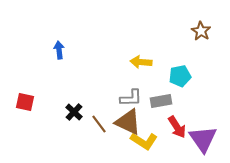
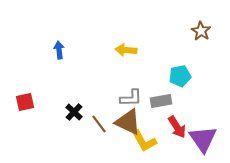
yellow arrow: moved 15 px left, 12 px up
red square: rotated 24 degrees counterclockwise
yellow L-shape: rotated 28 degrees clockwise
